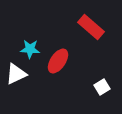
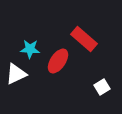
red rectangle: moved 7 px left, 12 px down
